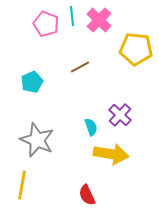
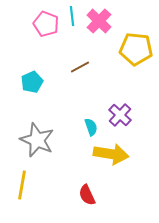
pink cross: moved 1 px down
